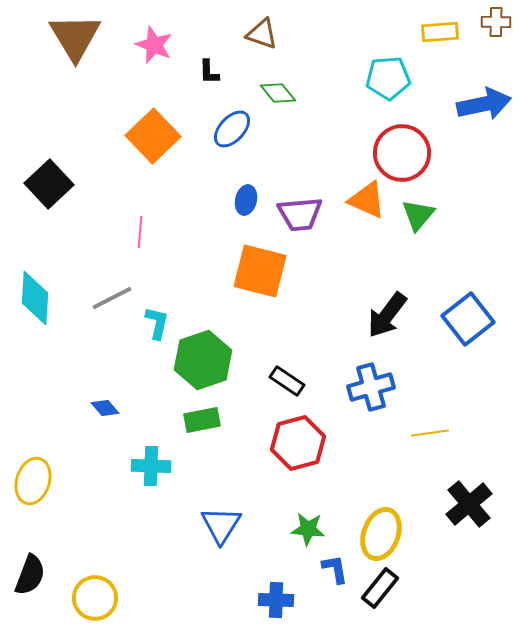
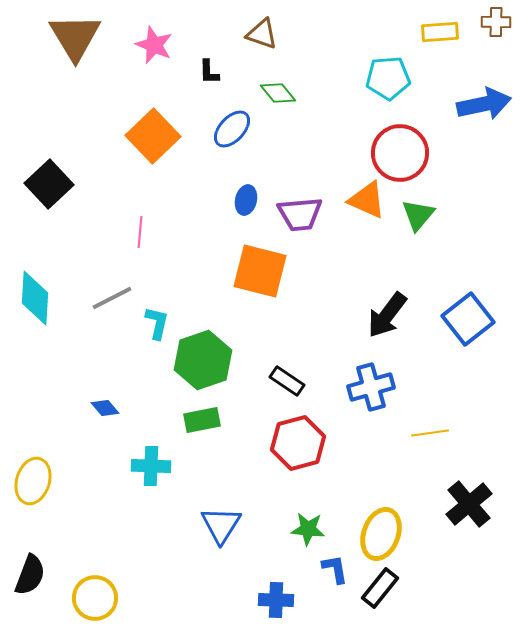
red circle at (402, 153): moved 2 px left
